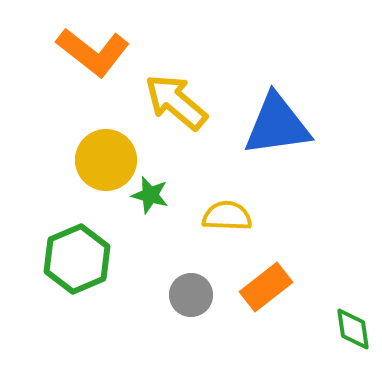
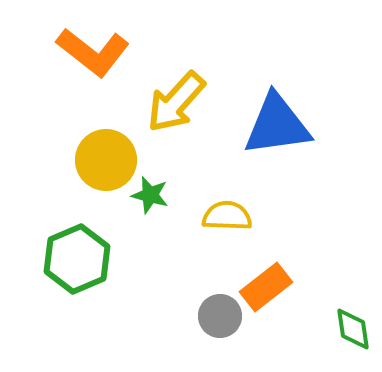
yellow arrow: rotated 88 degrees counterclockwise
gray circle: moved 29 px right, 21 px down
